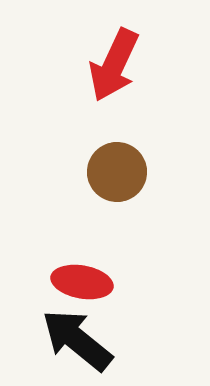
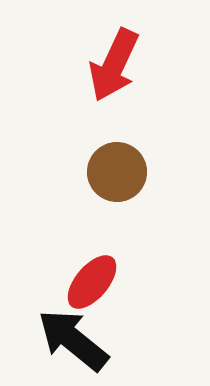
red ellipse: moved 10 px right; rotated 60 degrees counterclockwise
black arrow: moved 4 px left
